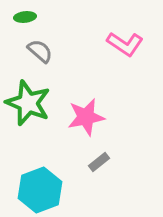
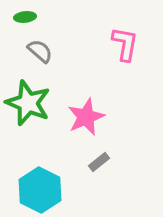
pink L-shape: rotated 114 degrees counterclockwise
pink star: rotated 12 degrees counterclockwise
cyan hexagon: rotated 12 degrees counterclockwise
